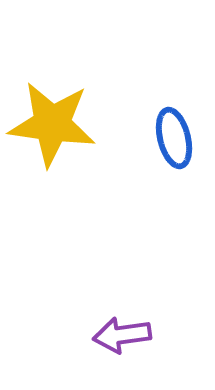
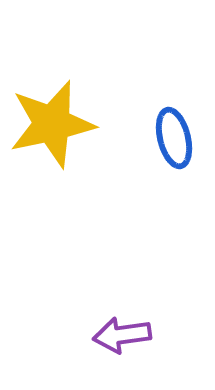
yellow star: rotated 20 degrees counterclockwise
